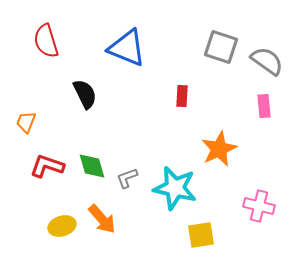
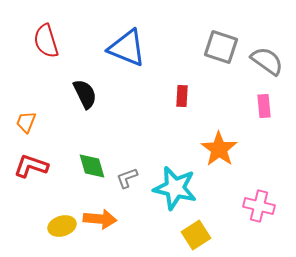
orange star: rotated 12 degrees counterclockwise
red L-shape: moved 16 px left
orange arrow: moved 2 px left; rotated 44 degrees counterclockwise
yellow square: moved 5 px left; rotated 24 degrees counterclockwise
